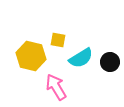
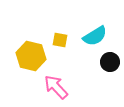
yellow square: moved 2 px right
cyan semicircle: moved 14 px right, 22 px up
pink arrow: rotated 12 degrees counterclockwise
